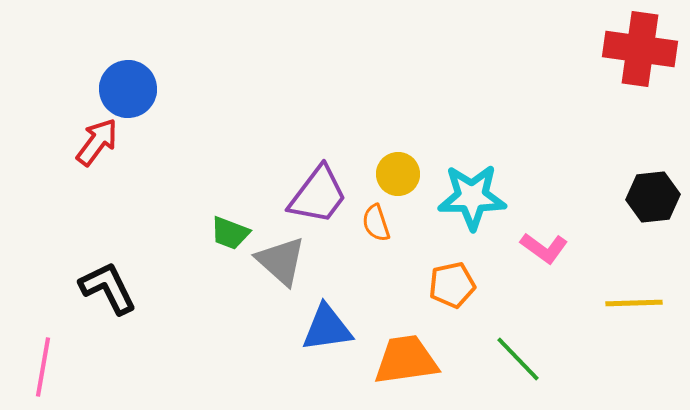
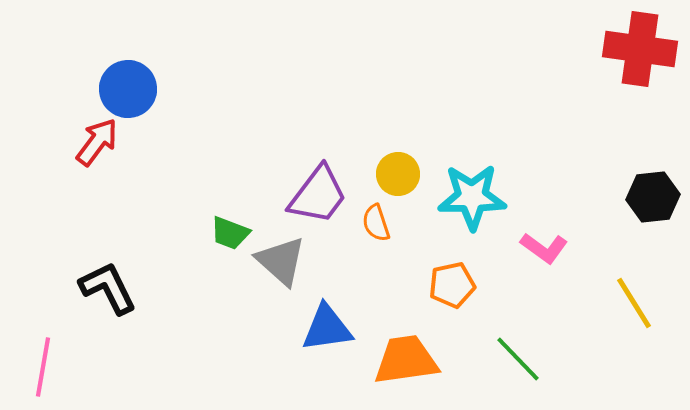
yellow line: rotated 60 degrees clockwise
